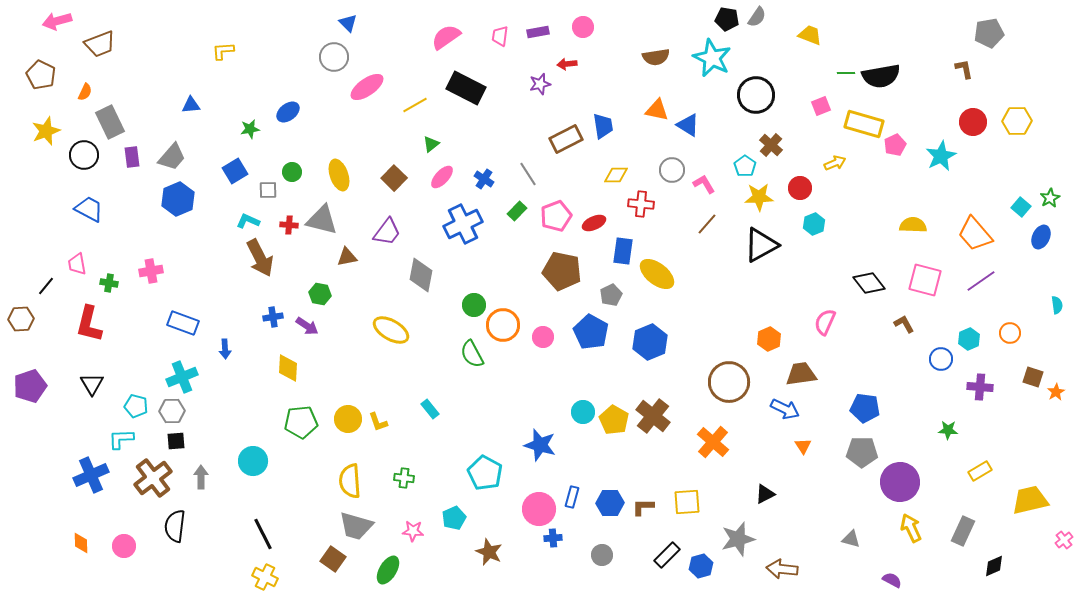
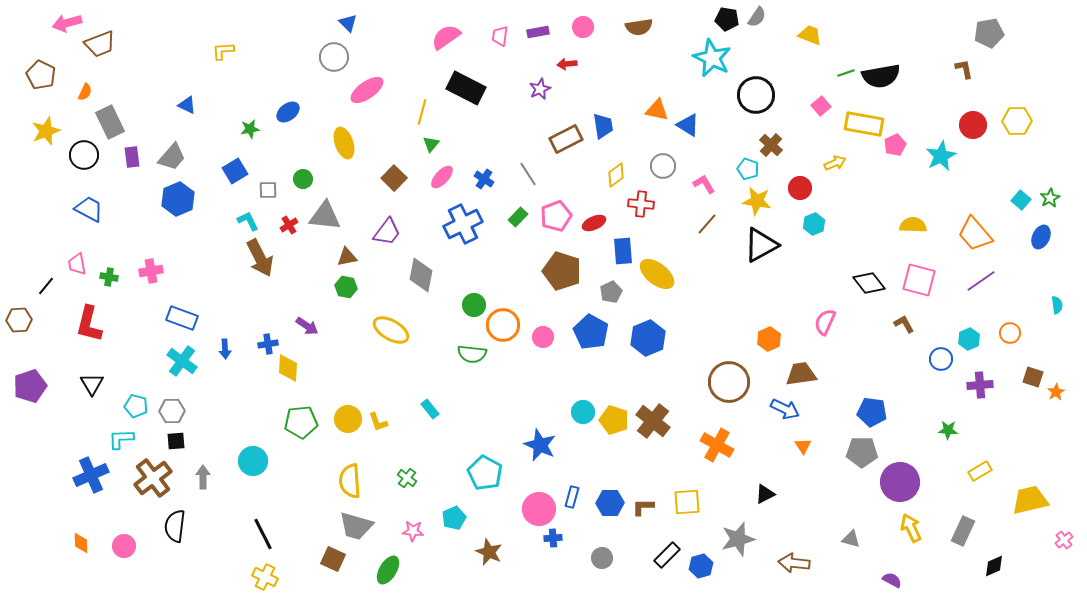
pink arrow at (57, 21): moved 10 px right, 2 px down
brown semicircle at (656, 57): moved 17 px left, 30 px up
green line at (846, 73): rotated 18 degrees counterclockwise
purple star at (540, 84): moved 5 px down; rotated 10 degrees counterclockwise
pink ellipse at (367, 87): moved 3 px down
blue triangle at (191, 105): moved 4 px left; rotated 30 degrees clockwise
yellow line at (415, 105): moved 7 px right, 7 px down; rotated 45 degrees counterclockwise
pink square at (821, 106): rotated 18 degrees counterclockwise
red circle at (973, 122): moved 3 px down
yellow rectangle at (864, 124): rotated 6 degrees counterclockwise
green triangle at (431, 144): rotated 12 degrees counterclockwise
cyan pentagon at (745, 166): moved 3 px right, 3 px down; rotated 15 degrees counterclockwise
gray circle at (672, 170): moved 9 px left, 4 px up
green circle at (292, 172): moved 11 px right, 7 px down
yellow ellipse at (339, 175): moved 5 px right, 32 px up
yellow diamond at (616, 175): rotated 35 degrees counterclockwise
yellow star at (759, 197): moved 2 px left, 4 px down; rotated 12 degrees clockwise
cyan square at (1021, 207): moved 7 px up
green rectangle at (517, 211): moved 1 px right, 6 px down
gray triangle at (322, 220): moved 3 px right, 4 px up; rotated 8 degrees counterclockwise
cyan L-shape at (248, 221): rotated 40 degrees clockwise
red cross at (289, 225): rotated 36 degrees counterclockwise
blue rectangle at (623, 251): rotated 12 degrees counterclockwise
brown pentagon at (562, 271): rotated 6 degrees clockwise
pink square at (925, 280): moved 6 px left
green cross at (109, 283): moved 6 px up
green hexagon at (320, 294): moved 26 px right, 7 px up
gray pentagon at (611, 295): moved 3 px up
blue cross at (273, 317): moved 5 px left, 27 px down
brown hexagon at (21, 319): moved 2 px left, 1 px down
blue rectangle at (183, 323): moved 1 px left, 5 px up
blue hexagon at (650, 342): moved 2 px left, 4 px up
green semicircle at (472, 354): rotated 56 degrees counterclockwise
cyan cross at (182, 377): moved 16 px up; rotated 32 degrees counterclockwise
purple cross at (980, 387): moved 2 px up; rotated 10 degrees counterclockwise
blue pentagon at (865, 408): moved 7 px right, 4 px down
brown cross at (653, 416): moved 5 px down
yellow pentagon at (614, 420): rotated 12 degrees counterclockwise
orange cross at (713, 442): moved 4 px right, 3 px down; rotated 12 degrees counterclockwise
blue star at (540, 445): rotated 8 degrees clockwise
gray arrow at (201, 477): moved 2 px right
green cross at (404, 478): moved 3 px right; rotated 30 degrees clockwise
gray circle at (602, 555): moved 3 px down
brown square at (333, 559): rotated 10 degrees counterclockwise
brown arrow at (782, 569): moved 12 px right, 6 px up
